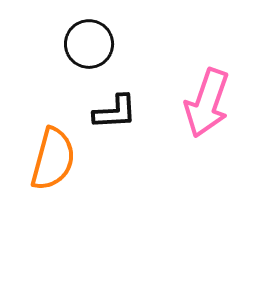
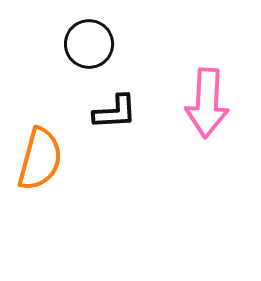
pink arrow: rotated 16 degrees counterclockwise
orange semicircle: moved 13 px left
